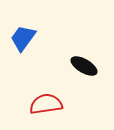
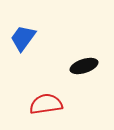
black ellipse: rotated 48 degrees counterclockwise
